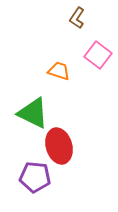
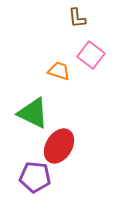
brown L-shape: rotated 40 degrees counterclockwise
pink square: moved 7 px left
red ellipse: rotated 48 degrees clockwise
